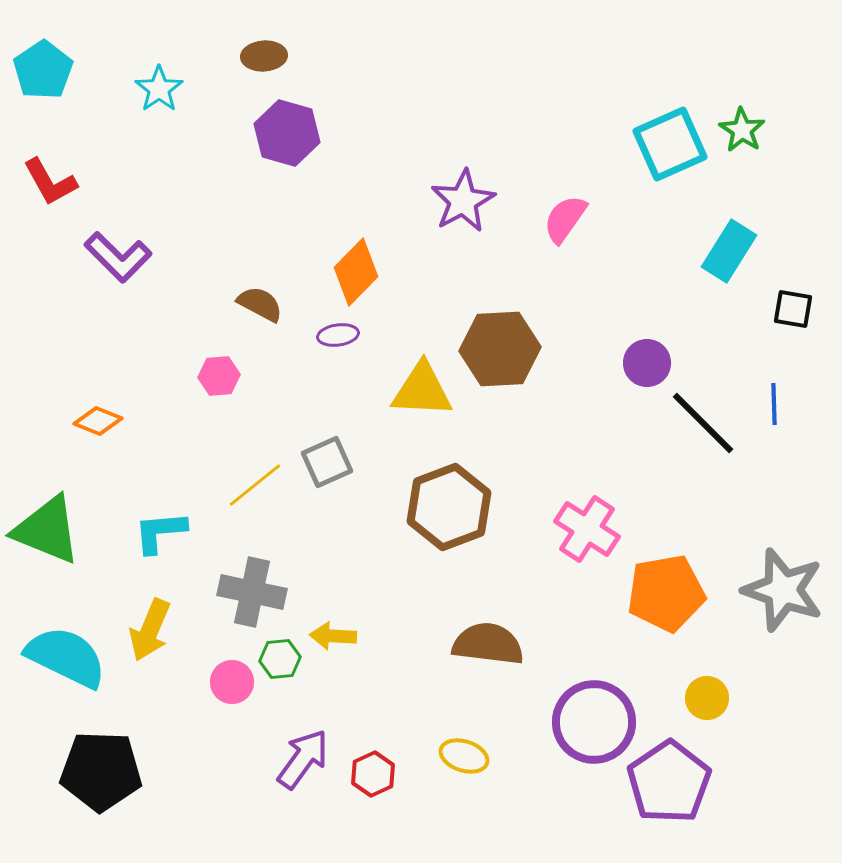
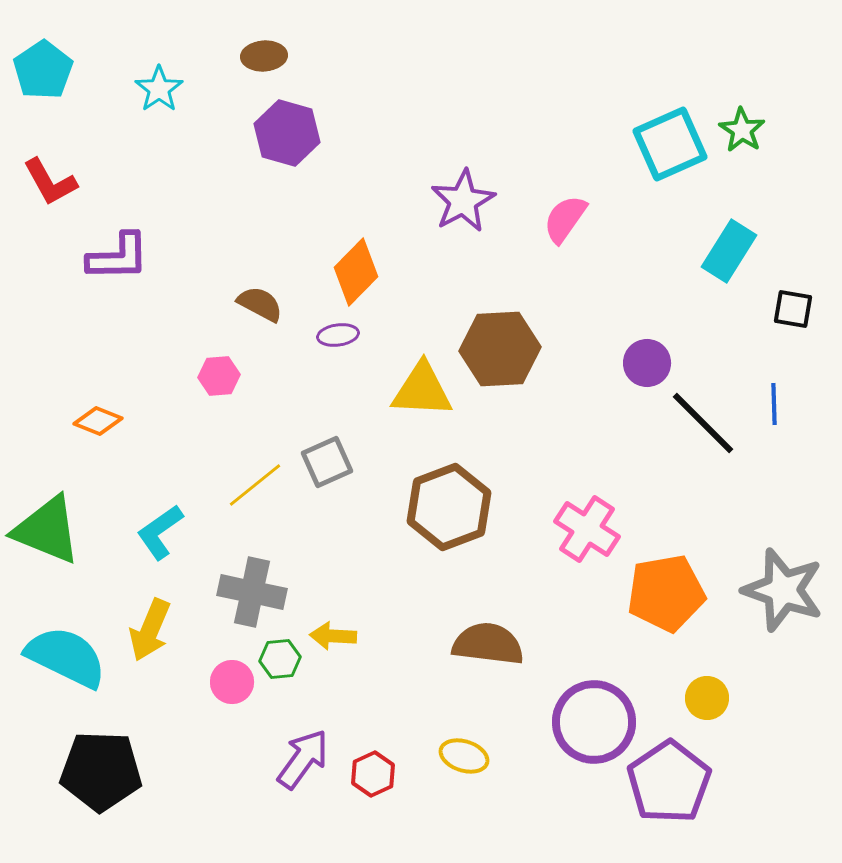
purple L-shape at (118, 257): rotated 46 degrees counterclockwise
cyan L-shape at (160, 532): rotated 30 degrees counterclockwise
